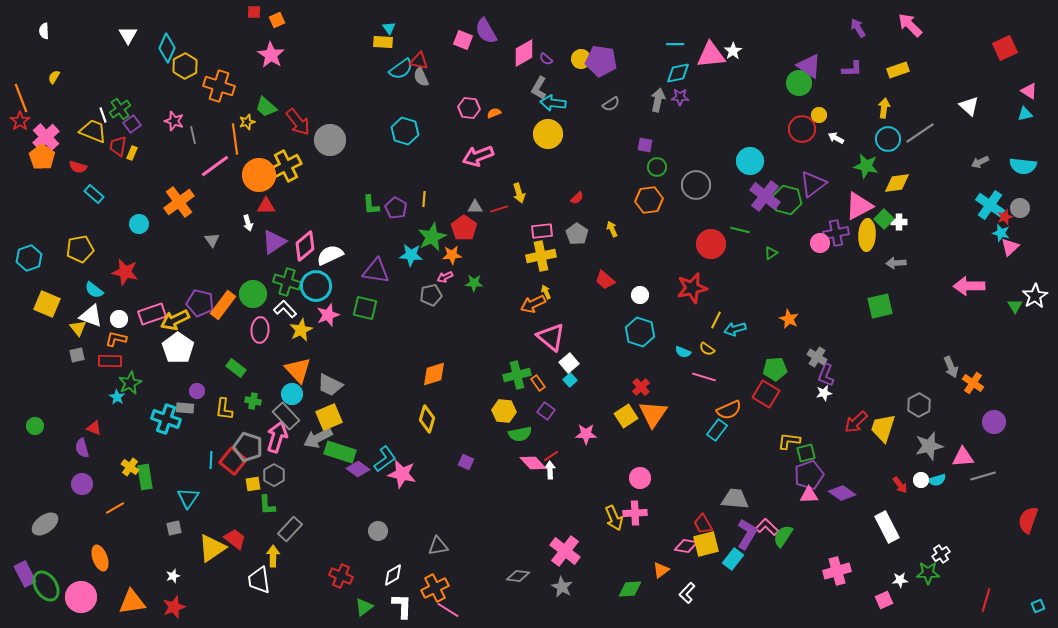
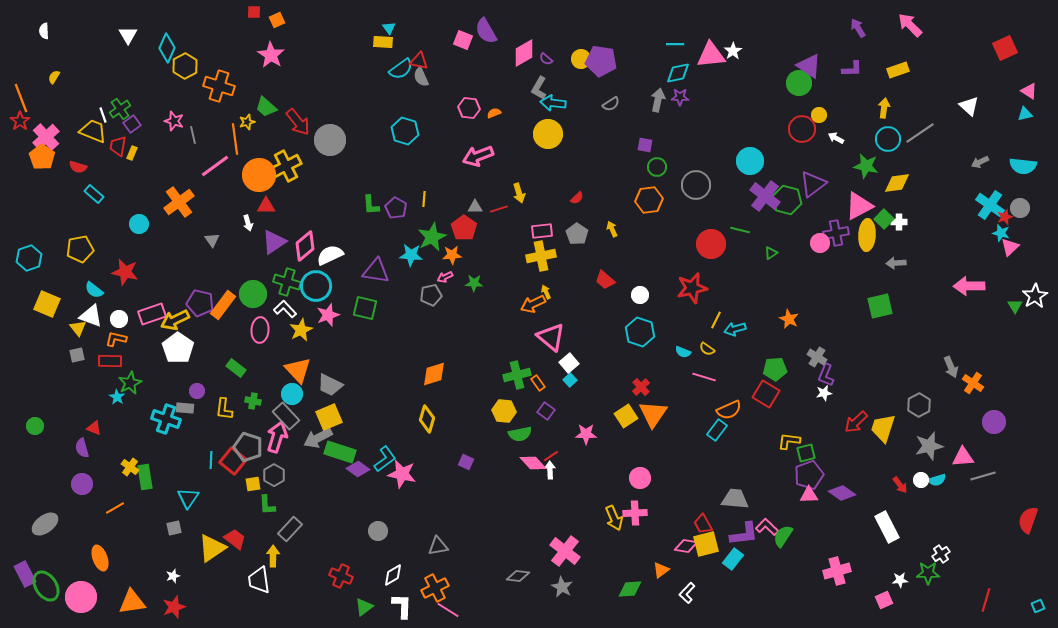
purple L-shape at (747, 534): moved 3 px left; rotated 52 degrees clockwise
